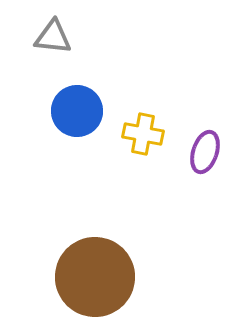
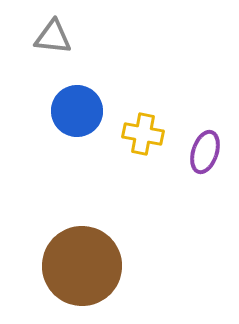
brown circle: moved 13 px left, 11 px up
